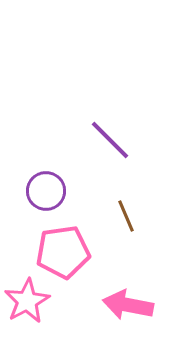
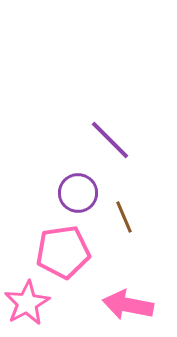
purple circle: moved 32 px right, 2 px down
brown line: moved 2 px left, 1 px down
pink star: moved 2 px down
